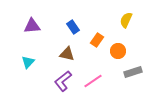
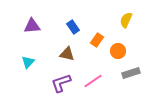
gray rectangle: moved 2 px left, 1 px down
purple L-shape: moved 2 px left, 2 px down; rotated 20 degrees clockwise
